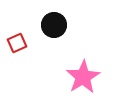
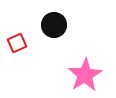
pink star: moved 2 px right, 2 px up
